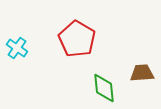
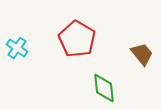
brown trapezoid: moved 19 px up; rotated 55 degrees clockwise
